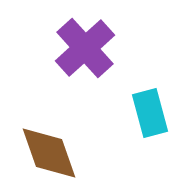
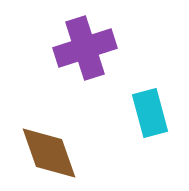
purple cross: rotated 24 degrees clockwise
